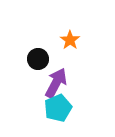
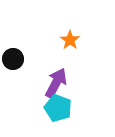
black circle: moved 25 px left
cyan pentagon: rotated 28 degrees counterclockwise
